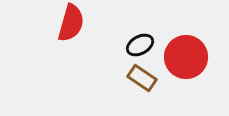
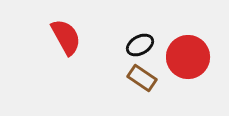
red semicircle: moved 5 px left, 14 px down; rotated 45 degrees counterclockwise
red circle: moved 2 px right
